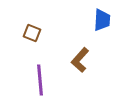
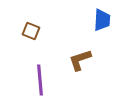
brown square: moved 1 px left, 2 px up
brown L-shape: rotated 30 degrees clockwise
